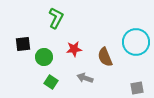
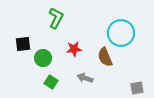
cyan circle: moved 15 px left, 9 px up
green circle: moved 1 px left, 1 px down
